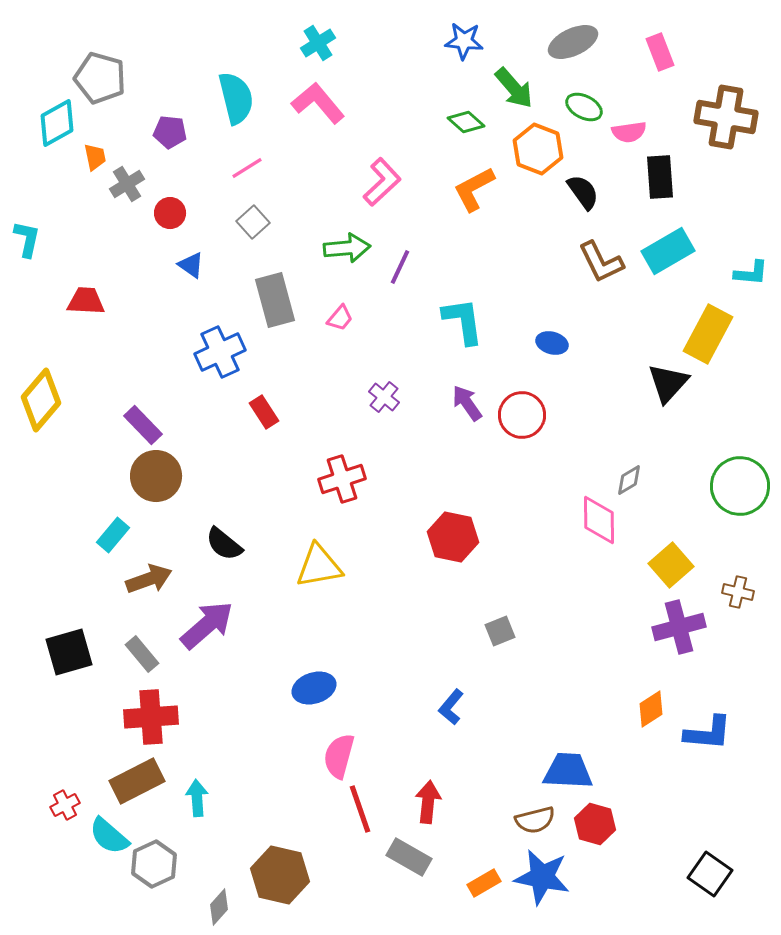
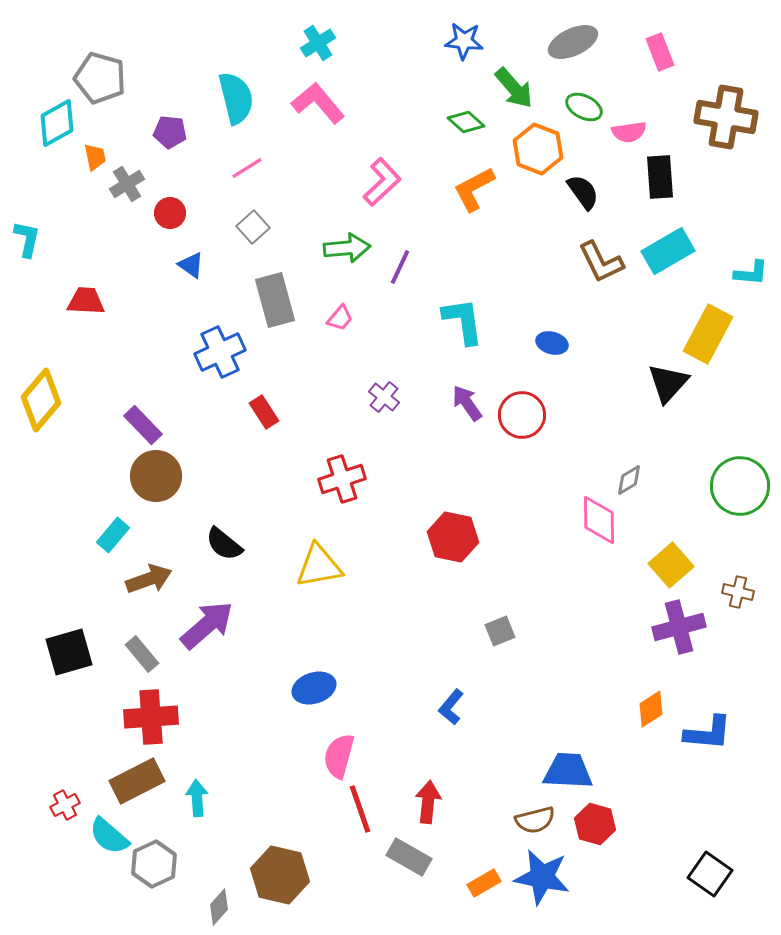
gray square at (253, 222): moved 5 px down
